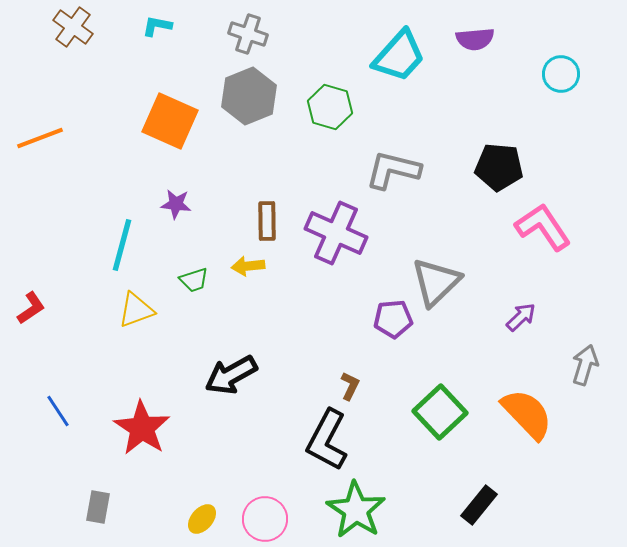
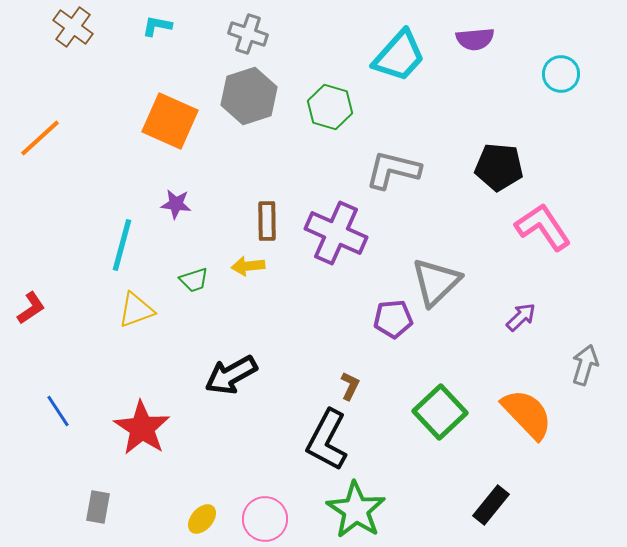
gray hexagon: rotated 4 degrees clockwise
orange line: rotated 21 degrees counterclockwise
black rectangle: moved 12 px right
